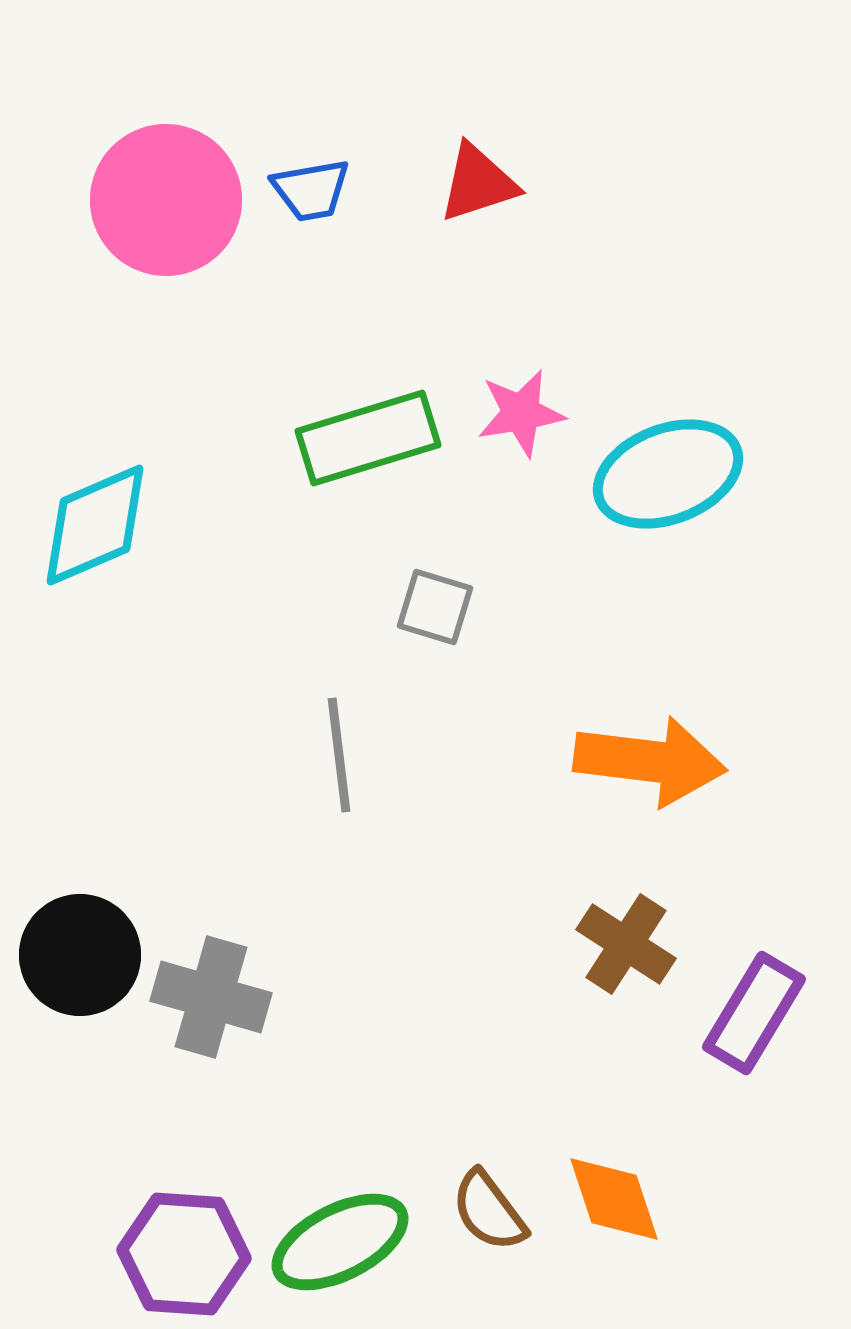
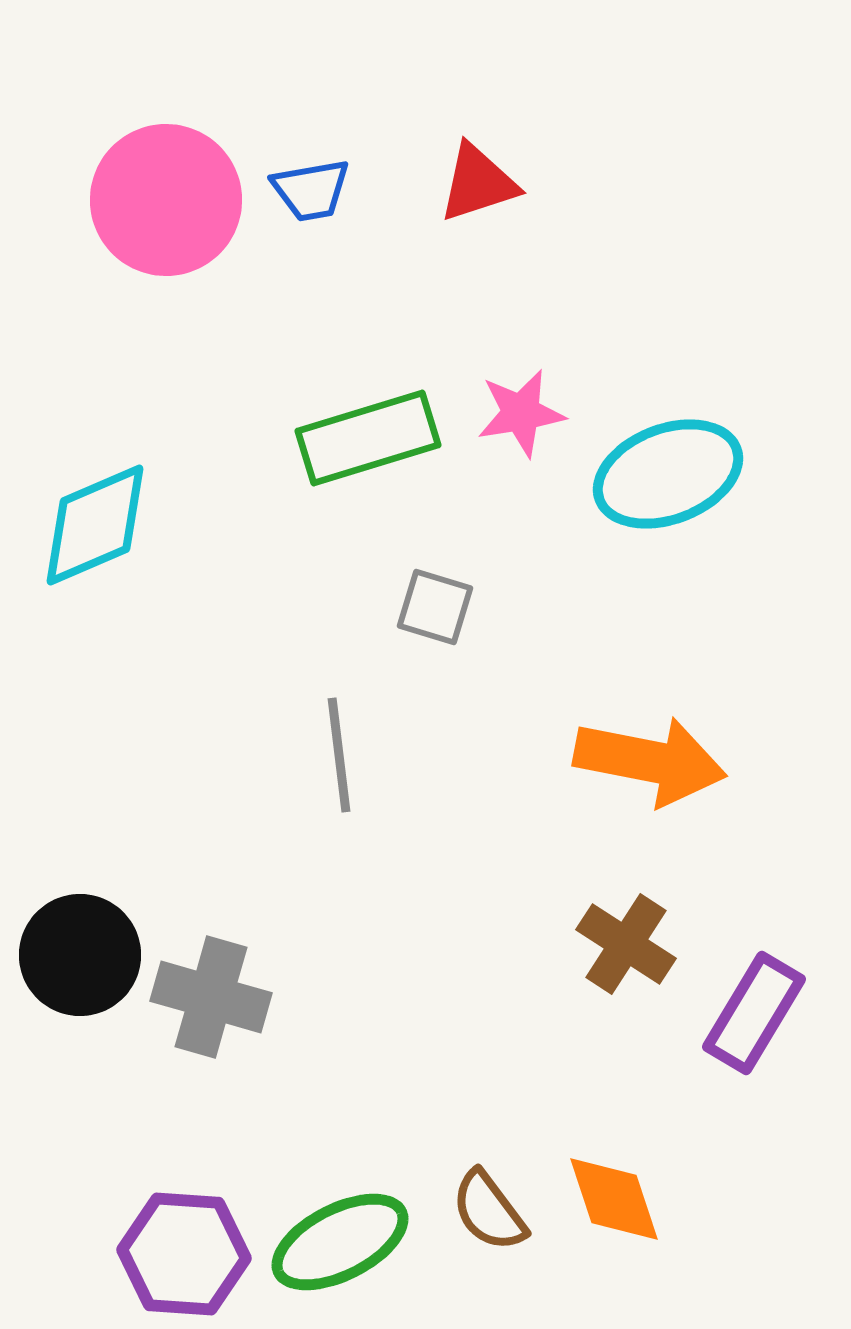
orange arrow: rotated 4 degrees clockwise
